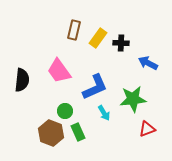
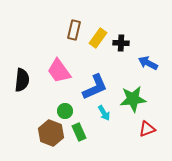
green rectangle: moved 1 px right
